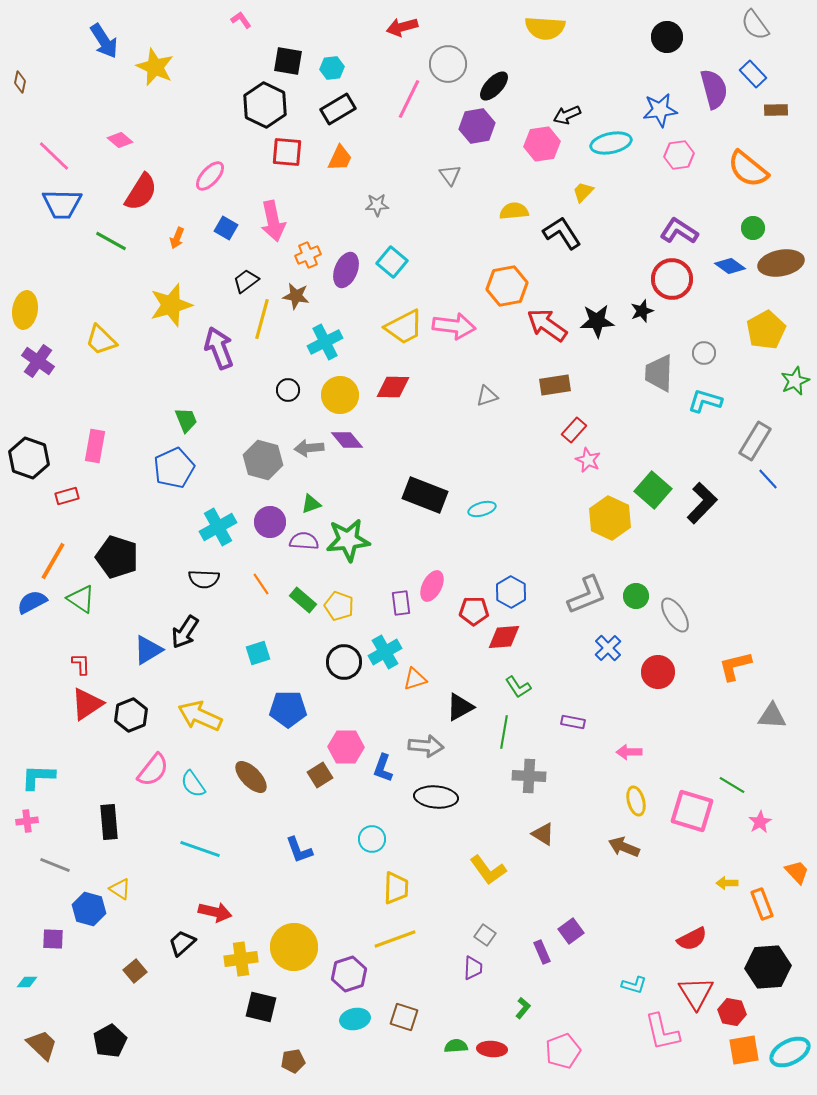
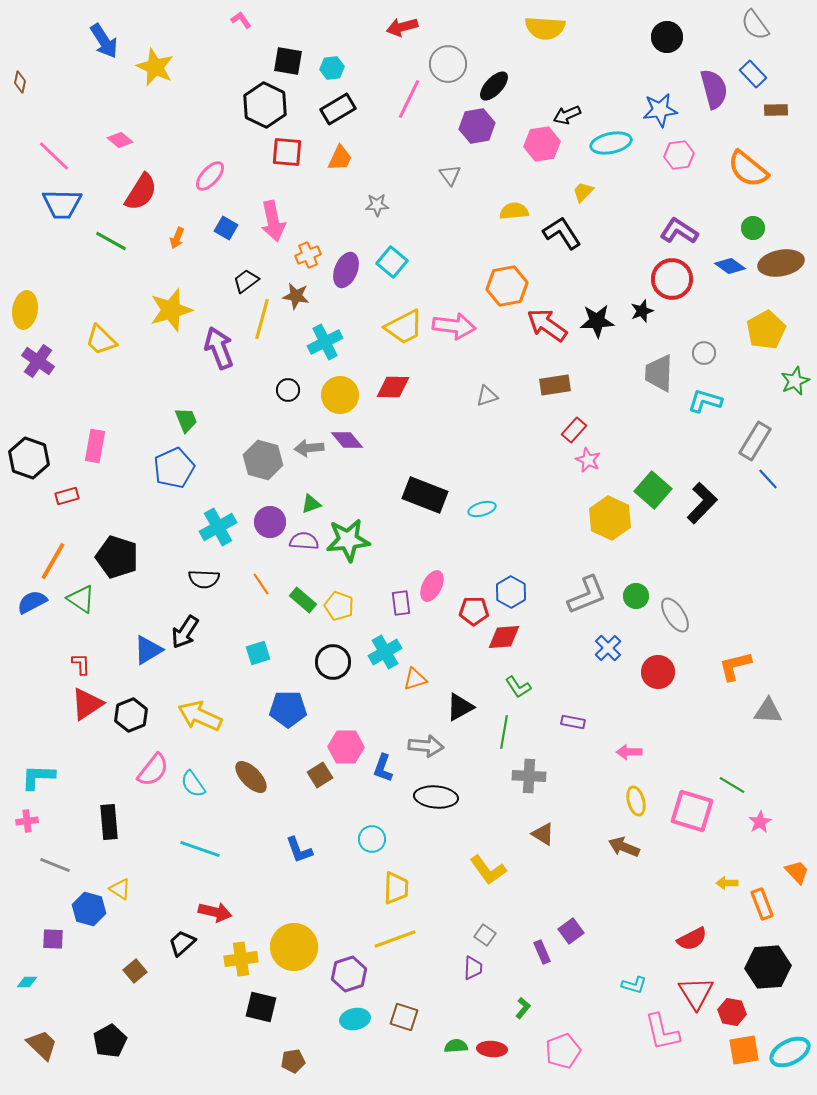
yellow star at (171, 305): moved 5 px down
black circle at (344, 662): moved 11 px left
gray triangle at (772, 716): moved 4 px left, 5 px up
